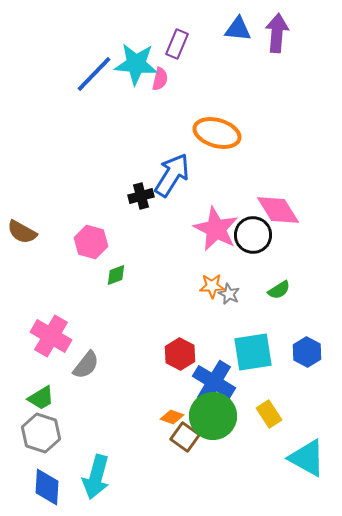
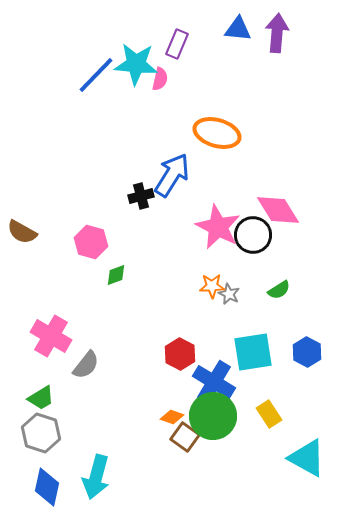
blue line: moved 2 px right, 1 px down
pink star: moved 2 px right, 2 px up
blue diamond: rotated 9 degrees clockwise
